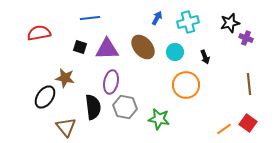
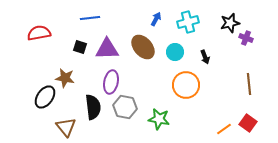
blue arrow: moved 1 px left, 1 px down
